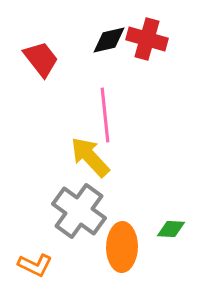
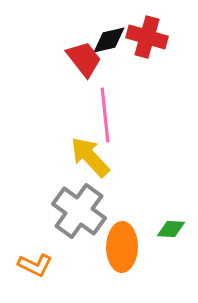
red cross: moved 2 px up
red trapezoid: moved 43 px right
